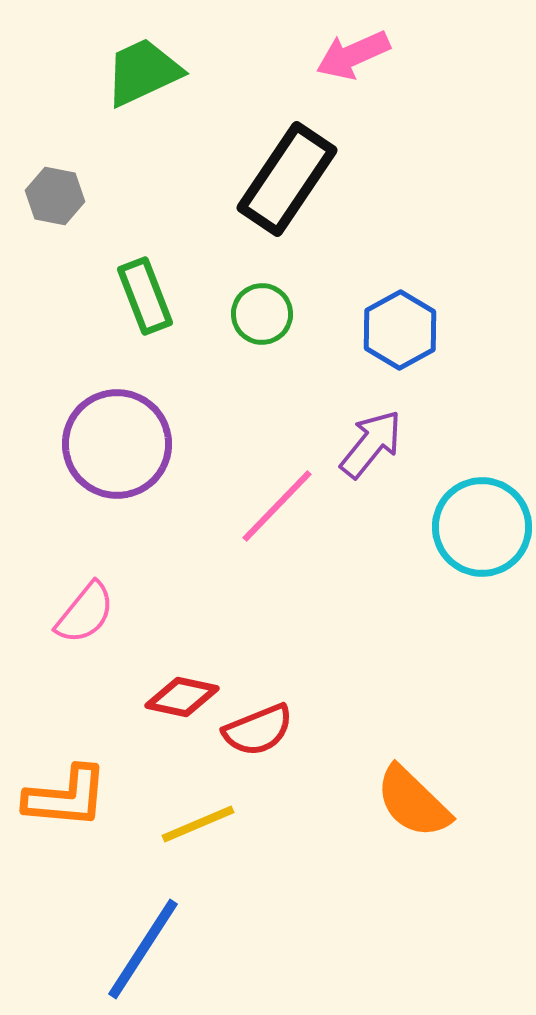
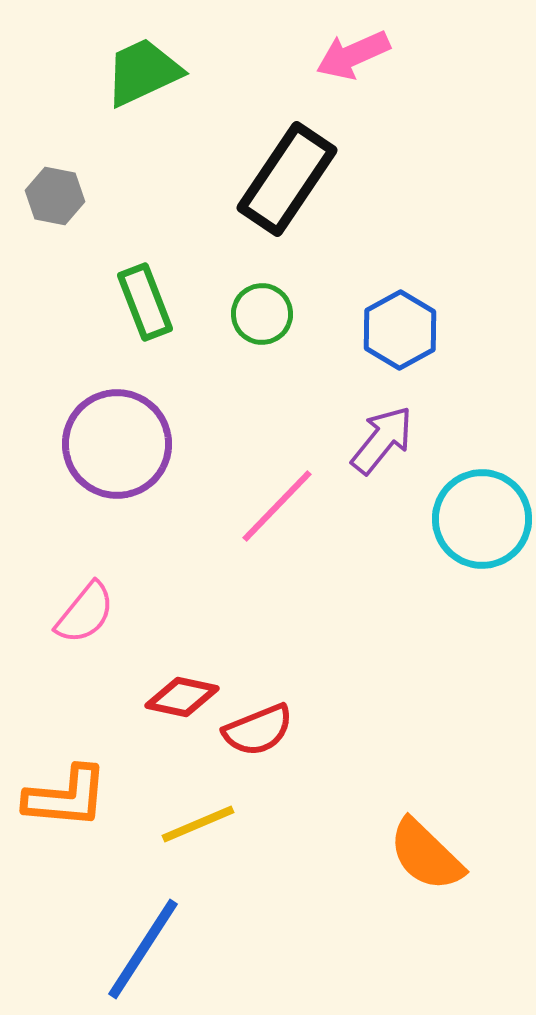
green rectangle: moved 6 px down
purple arrow: moved 11 px right, 4 px up
cyan circle: moved 8 px up
orange semicircle: moved 13 px right, 53 px down
